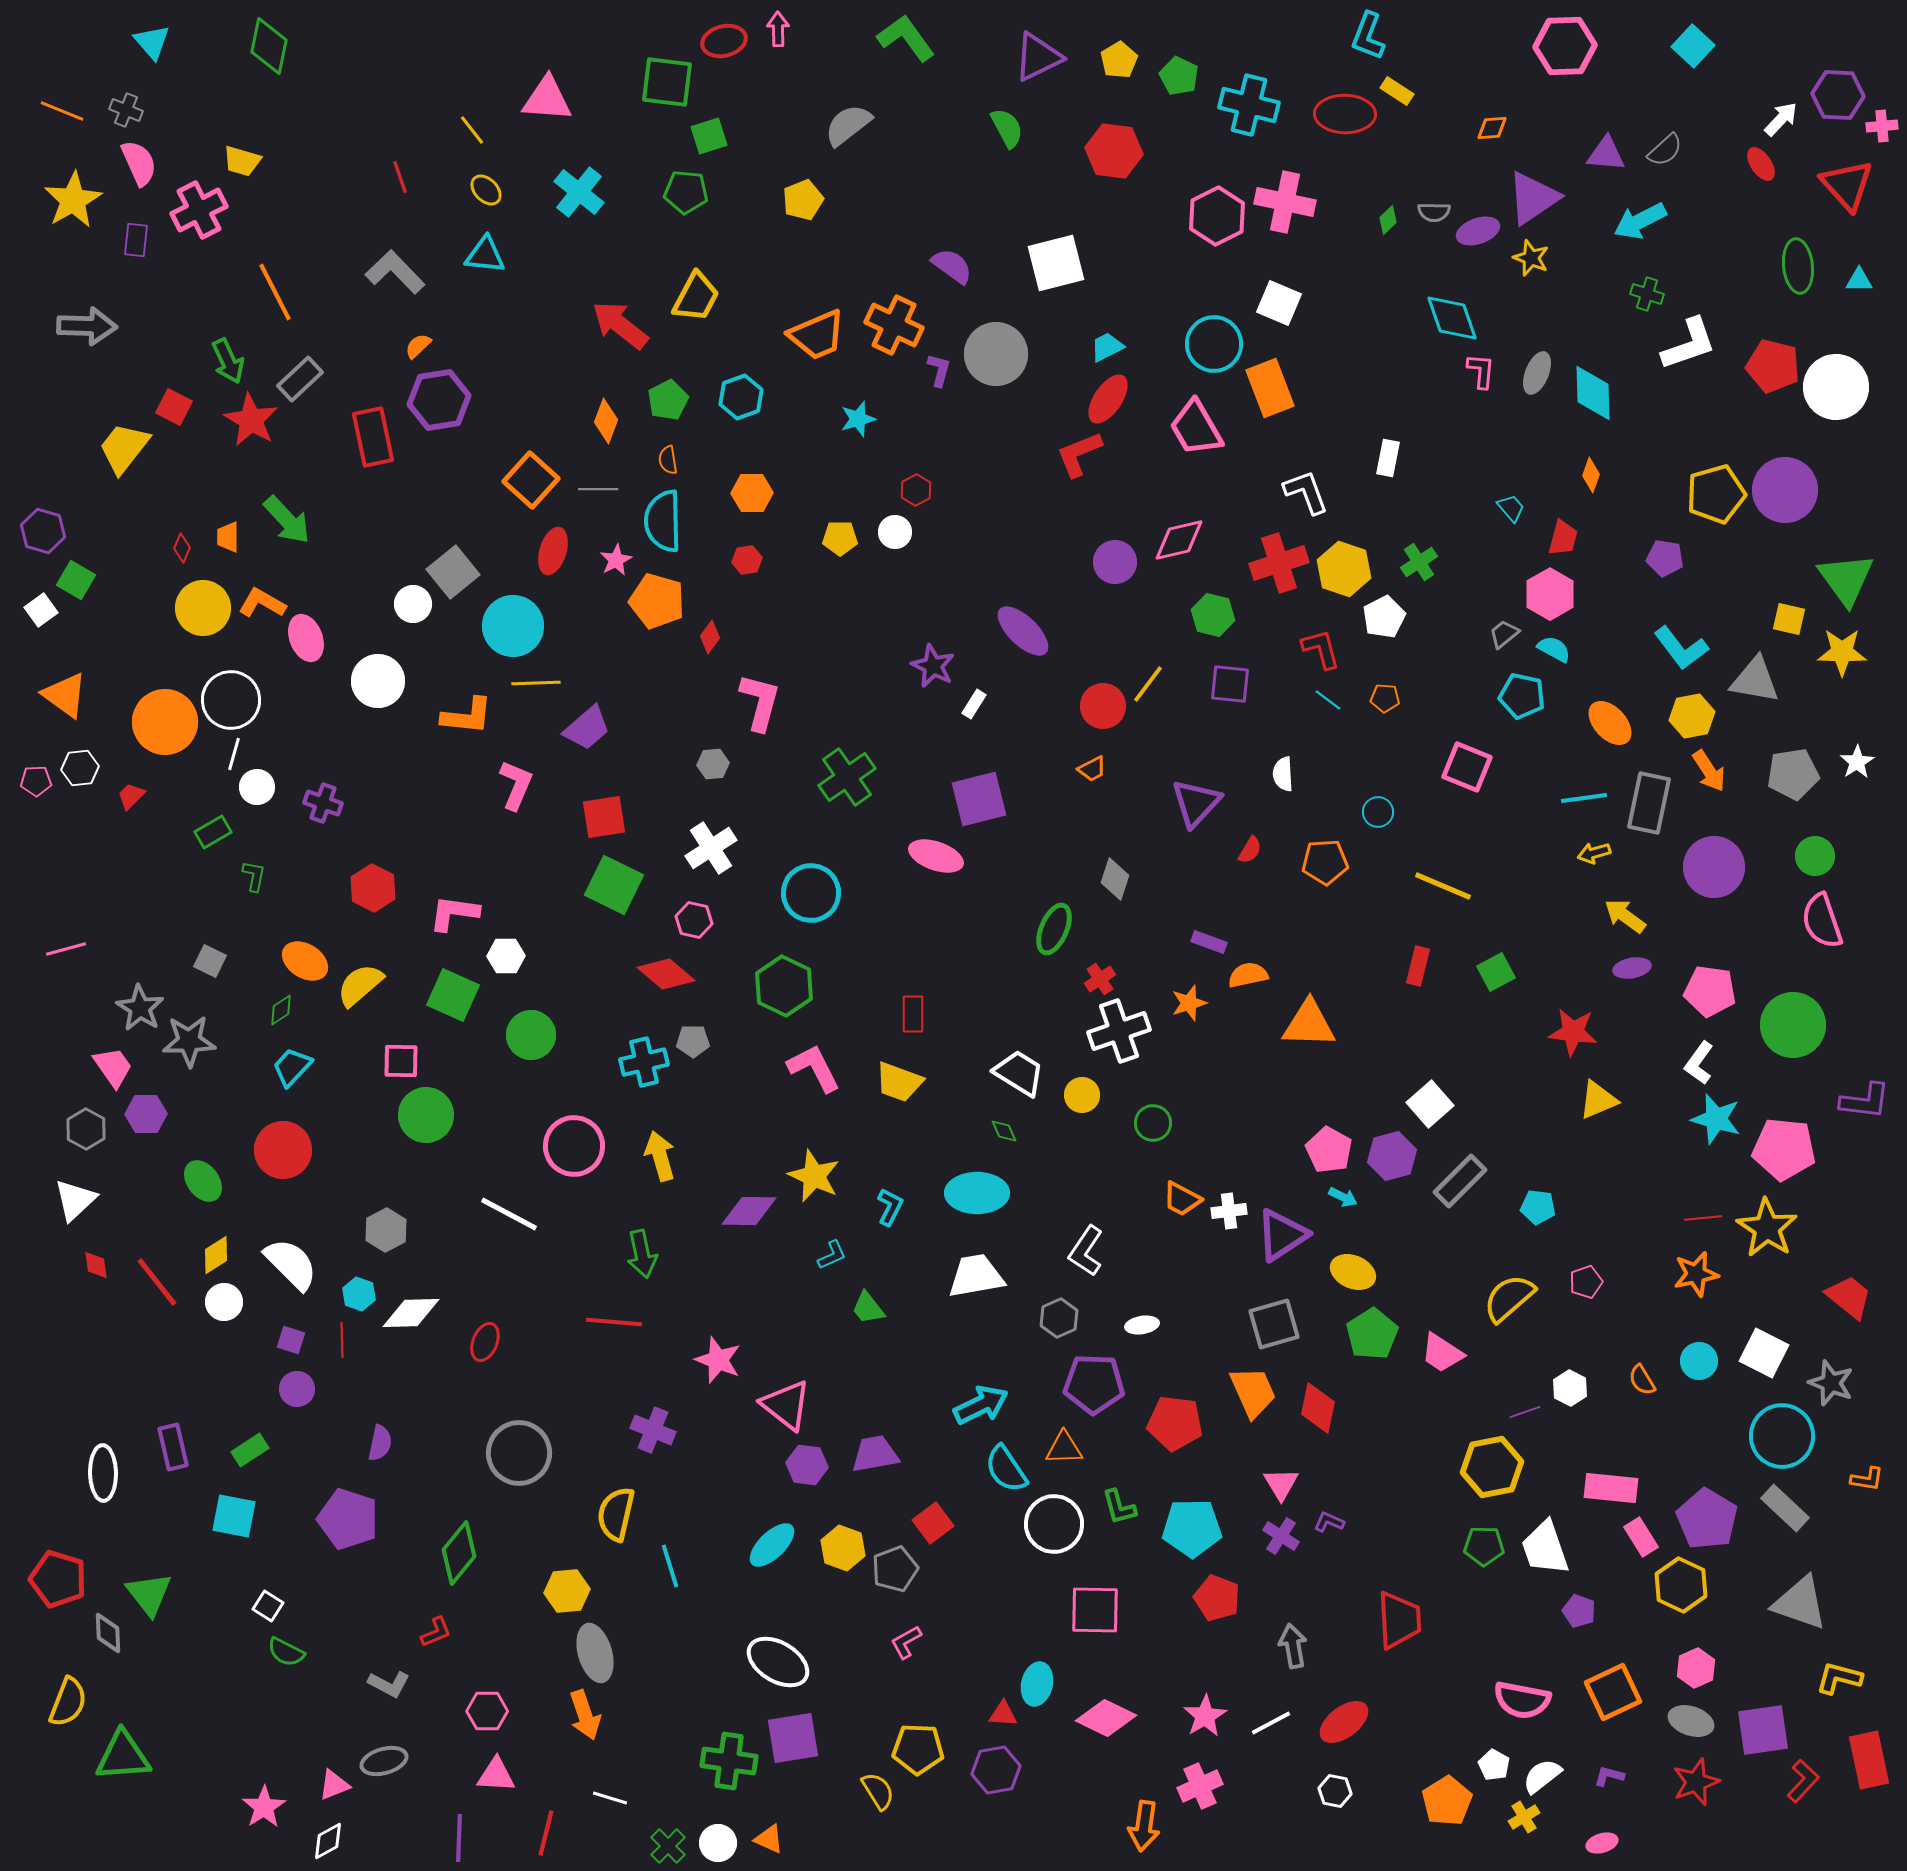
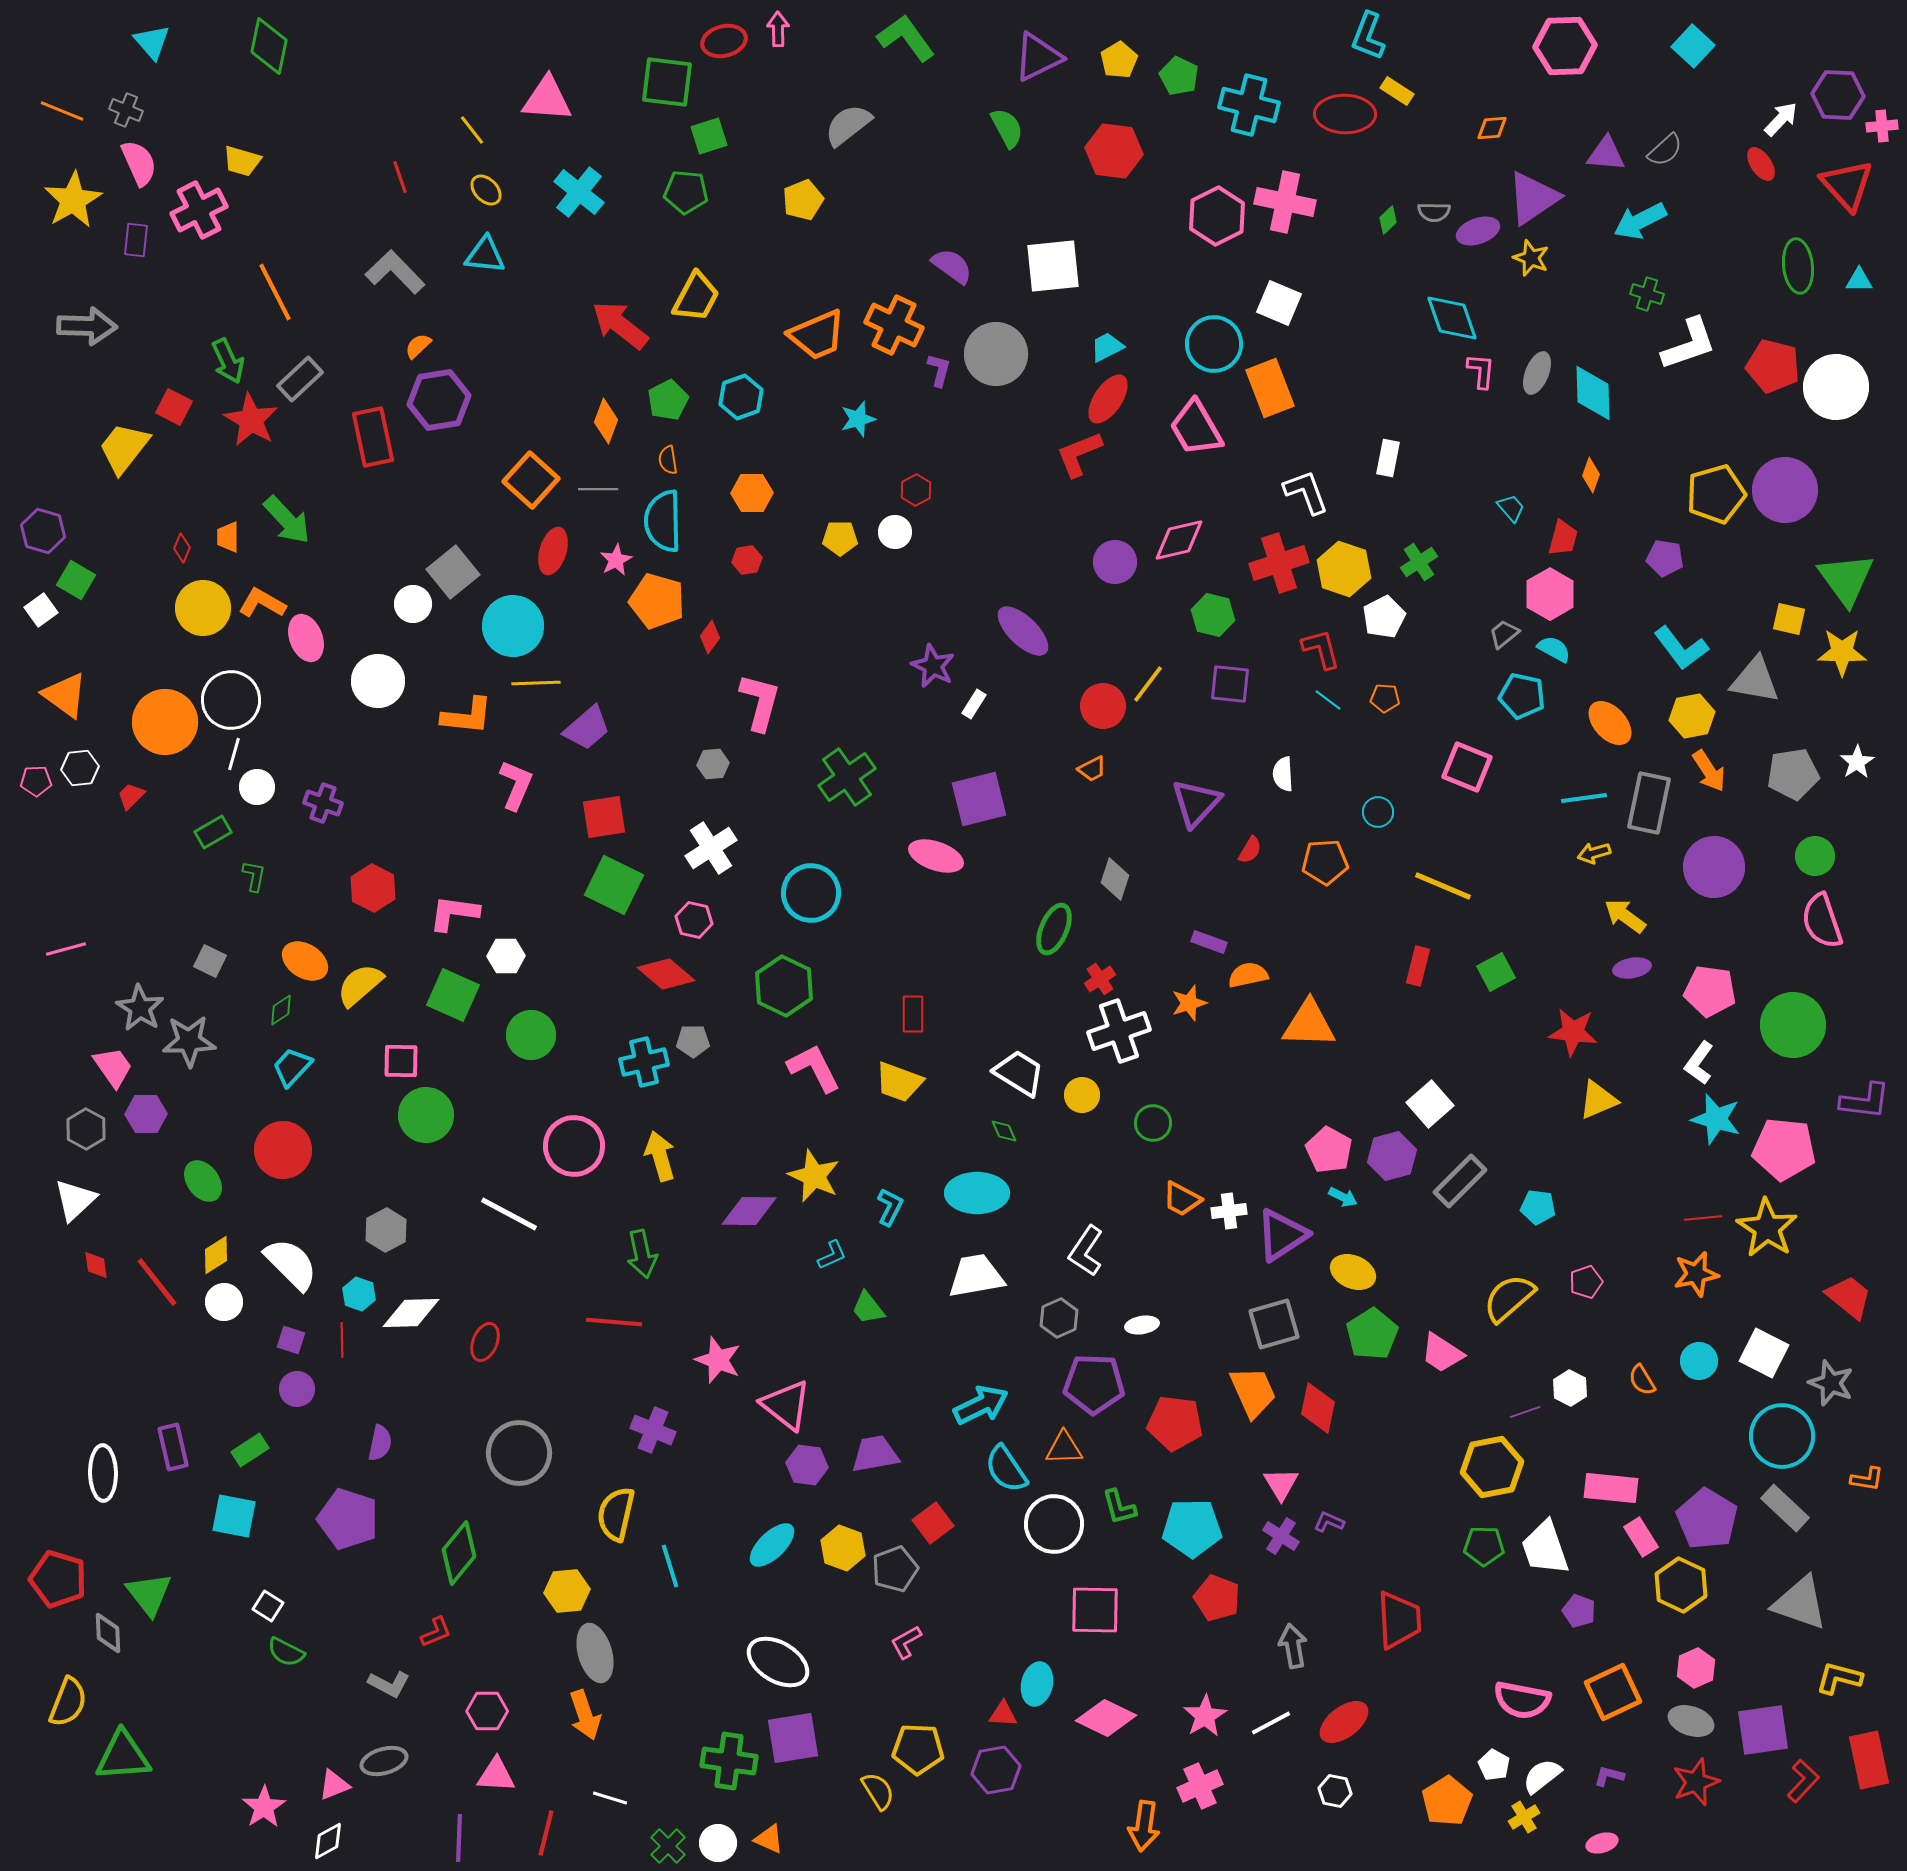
white square at (1056, 263): moved 3 px left, 3 px down; rotated 8 degrees clockwise
